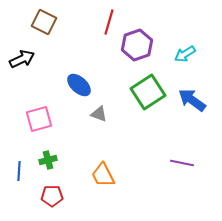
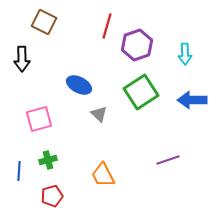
red line: moved 2 px left, 4 px down
cyan arrow: rotated 60 degrees counterclockwise
black arrow: rotated 115 degrees clockwise
blue ellipse: rotated 15 degrees counterclockwise
green square: moved 7 px left
blue arrow: rotated 36 degrees counterclockwise
gray triangle: rotated 24 degrees clockwise
purple line: moved 14 px left, 3 px up; rotated 30 degrees counterclockwise
red pentagon: rotated 15 degrees counterclockwise
